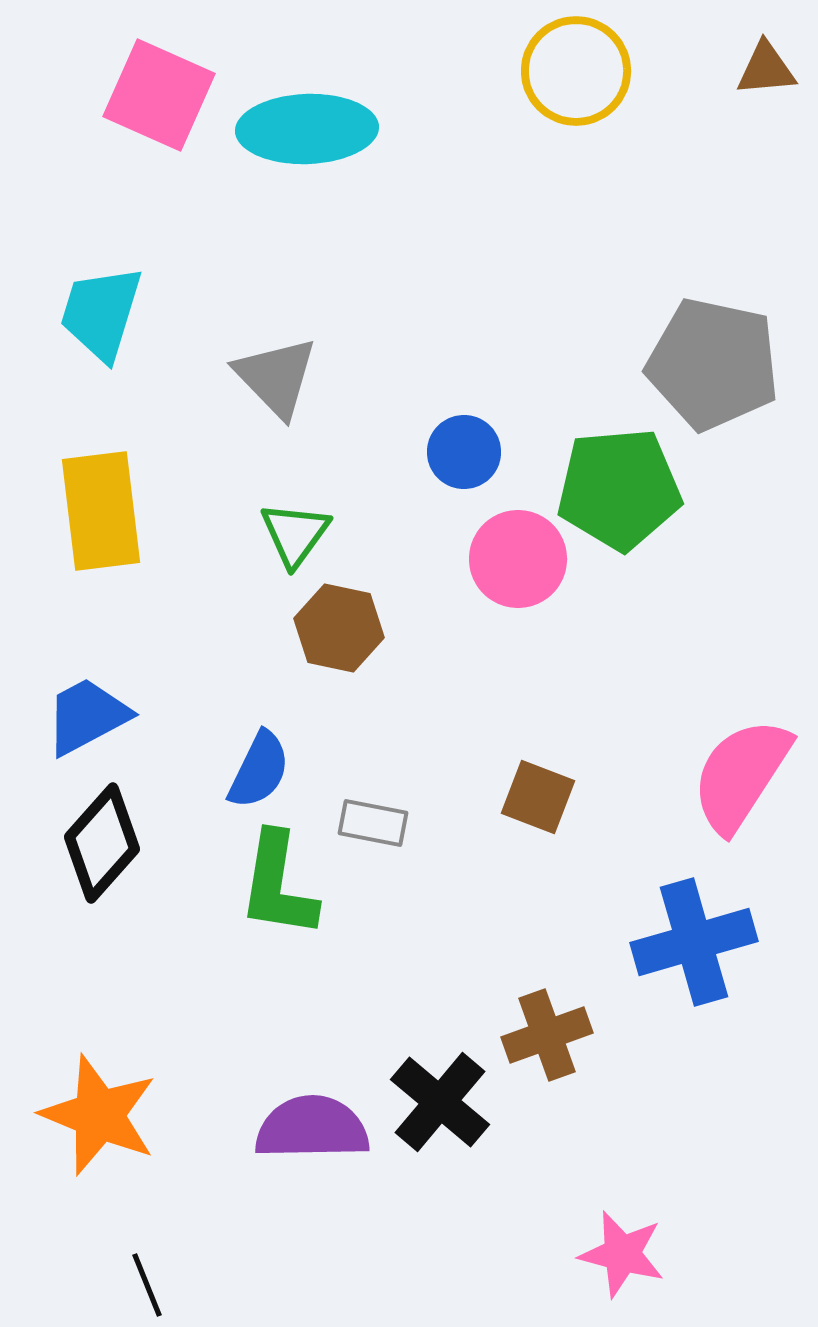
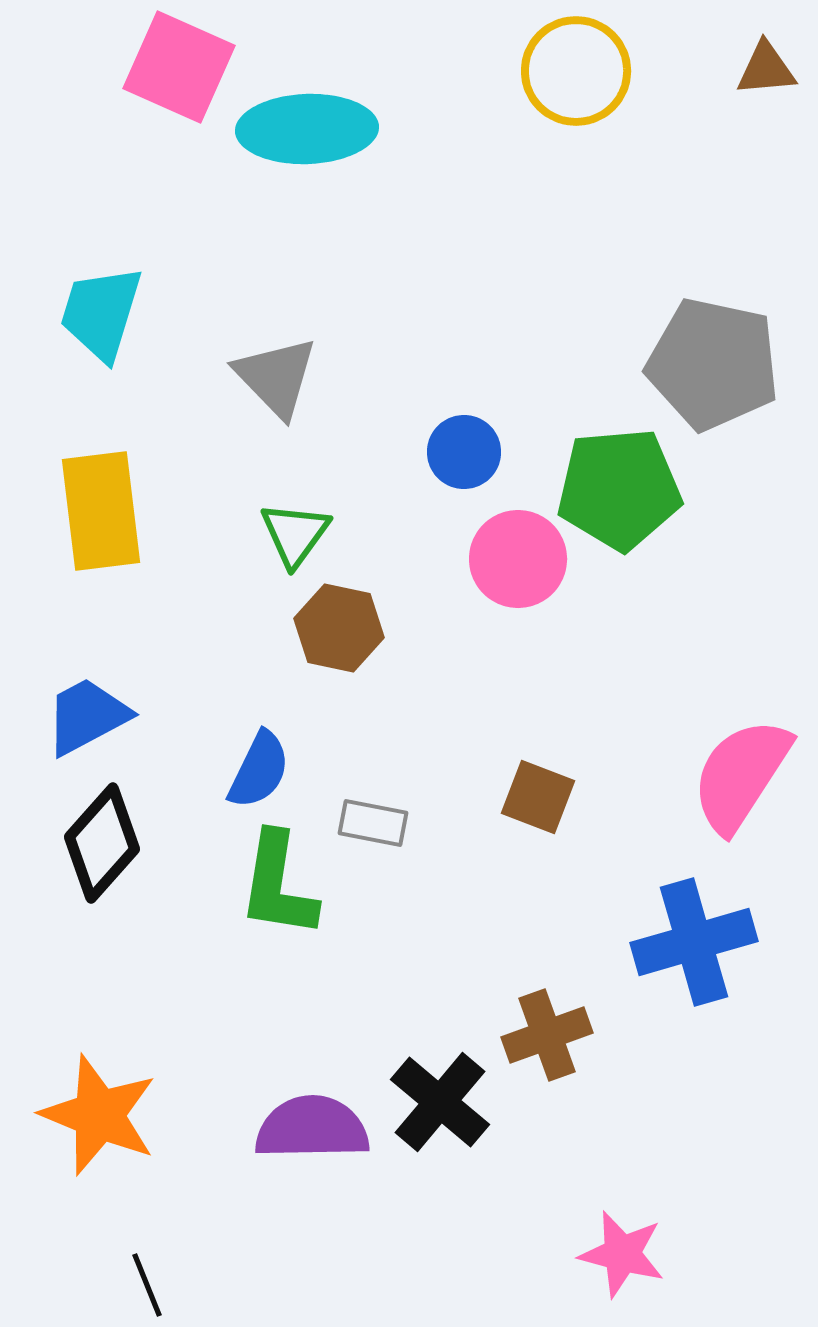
pink square: moved 20 px right, 28 px up
